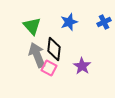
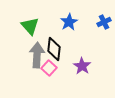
blue star: rotated 12 degrees counterclockwise
green triangle: moved 2 px left
gray arrow: rotated 25 degrees clockwise
pink square: rotated 14 degrees clockwise
